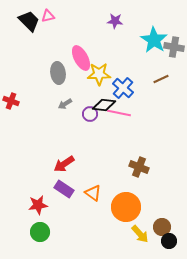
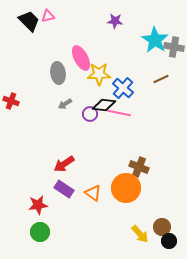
cyan star: moved 1 px right
orange circle: moved 19 px up
